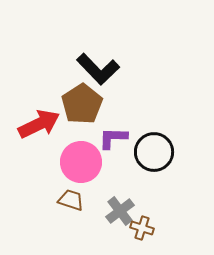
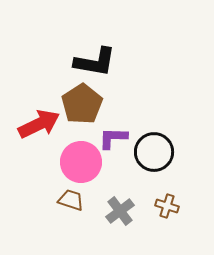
black L-shape: moved 3 px left, 7 px up; rotated 36 degrees counterclockwise
brown cross: moved 25 px right, 22 px up
